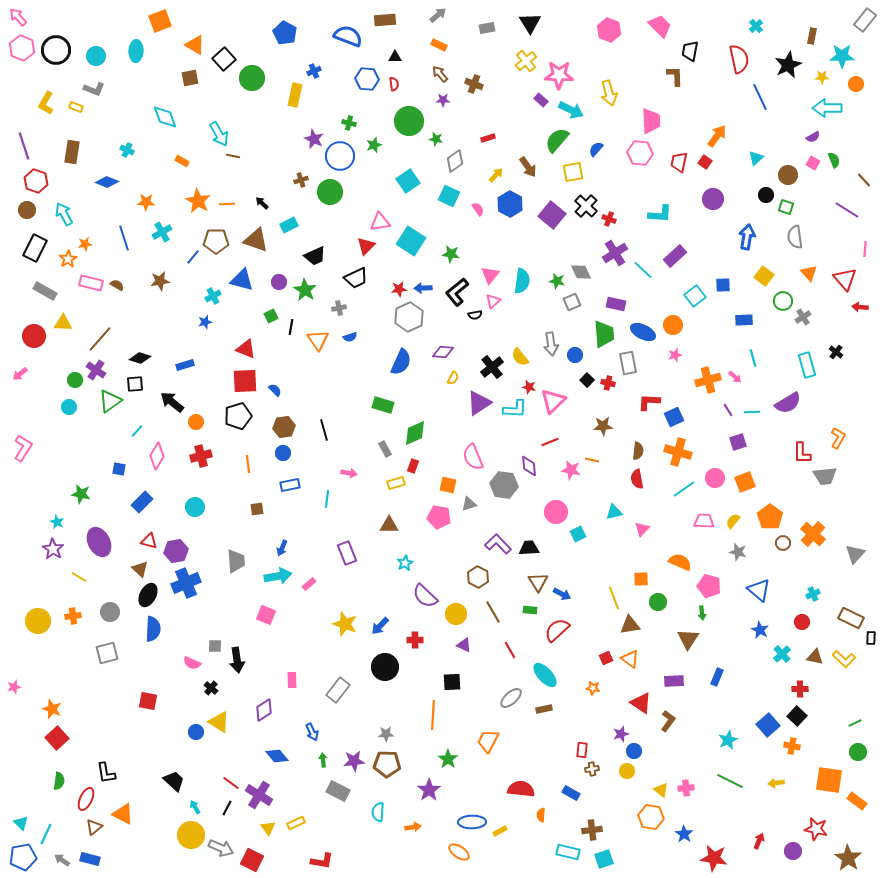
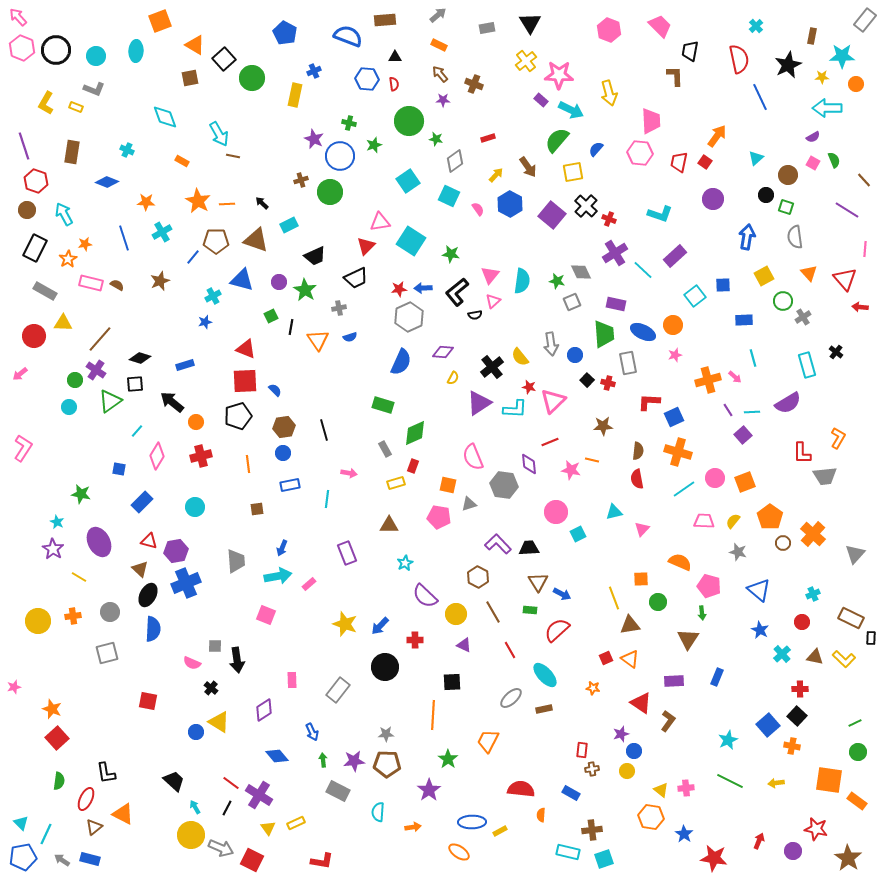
cyan L-shape at (660, 214): rotated 15 degrees clockwise
yellow square at (764, 276): rotated 24 degrees clockwise
brown star at (160, 281): rotated 12 degrees counterclockwise
purple square at (738, 442): moved 5 px right, 7 px up; rotated 24 degrees counterclockwise
purple diamond at (529, 466): moved 2 px up
